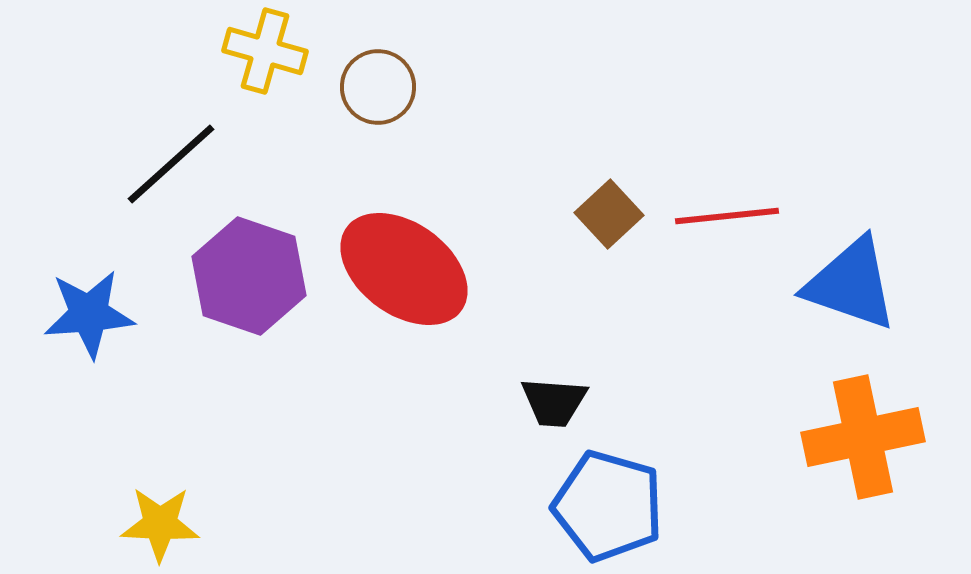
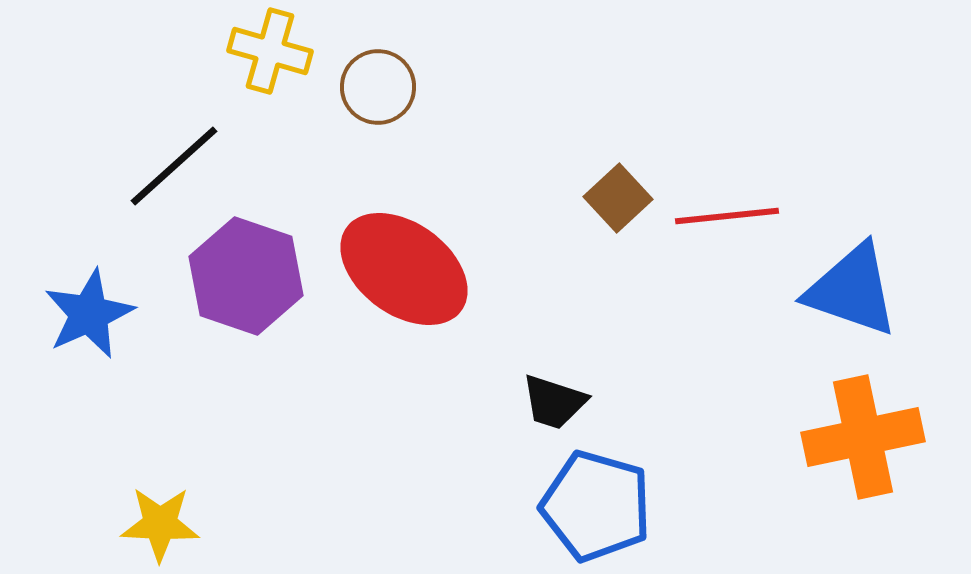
yellow cross: moved 5 px right
black line: moved 3 px right, 2 px down
brown square: moved 9 px right, 16 px up
purple hexagon: moved 3 px left
blue triangle: moved 1 px right, 6 px down
blue star: rotated 20 degrees counterclockwise
black trapezoid: rotated 14 degrees clockwise
blue pentagon: moved 12 px left
